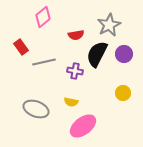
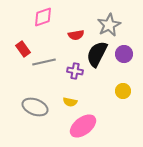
pink diamond: rotated 20 degrees clockwise
red rectangle: moved 2 px right, 2 px down
yellow circle: moved 2 px up
yellow semicircle: moved 1 px left
gray ellipse: moved 1 px left, 2 px up
